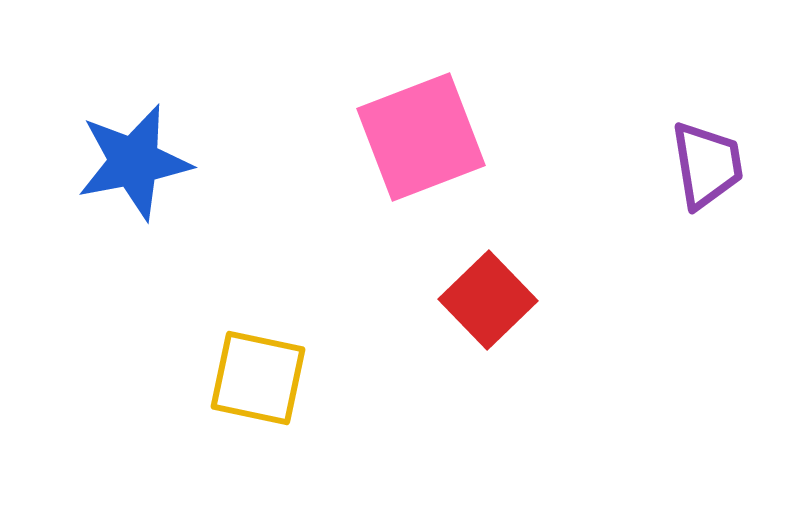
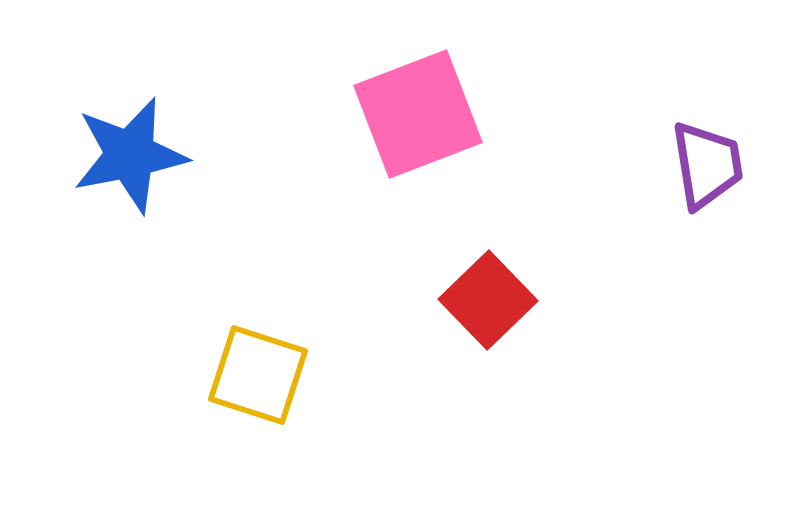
pink square: moved 3 px left, 23 px up
blue star: moved 4 px left, 7 px up
yellow square: moved 3 px up; rotated 6 degrees clockwise
